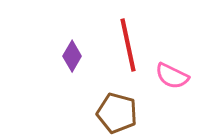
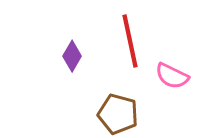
red line: moved 2 px right, 4 px up
brown pentagon: moved 1 px right, 1 px down
